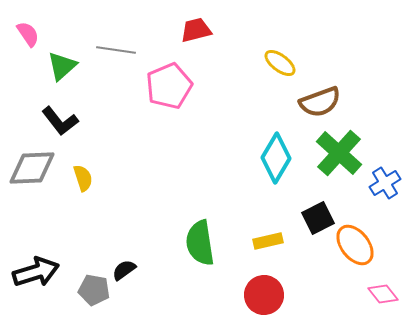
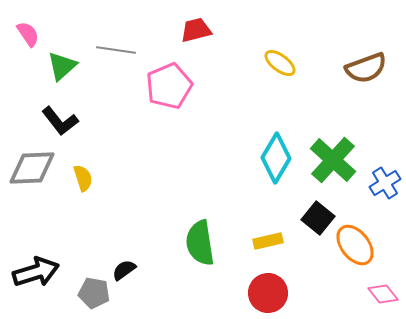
brown semicircle: moved 46 px right, 34 px up
green cross: moved 6 px left, 7 px down
black square: rotated 24 degrees counterclockwise
gray pentagon: moved 3 px down
red circle: moved 4 px right, 2 px up
